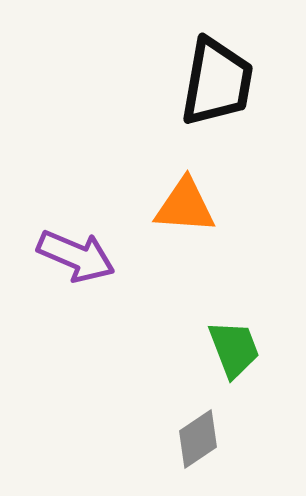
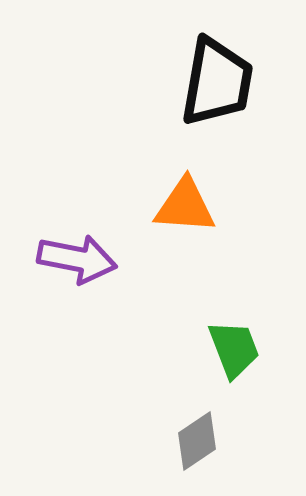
purple arrow: moved 1 px right, 3 px down; rotated 12 degrees counterclockwise
gray diamond: moved 1 px left, 2 px down
